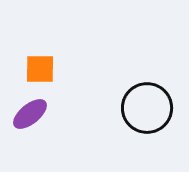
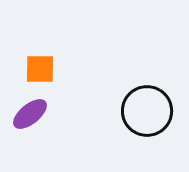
black circle: moved 3 px down
